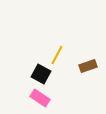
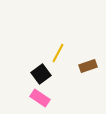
yellow line: moved 1 px right, 2 px up
black square: rotated 24 degrees clockwise
